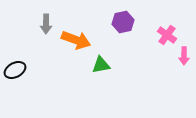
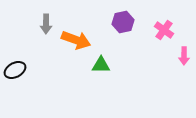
pink cross: moved 3 px left, 5 px up
green triangle: rotated 12 degrees clockwise
